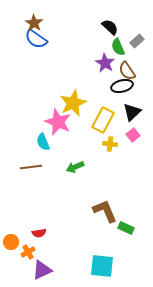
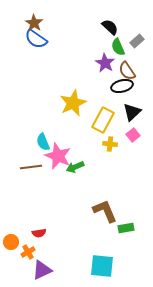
pink star: moved 34 px down
green rectangle: rotated 35 degrees counterclockwise
